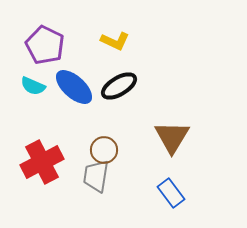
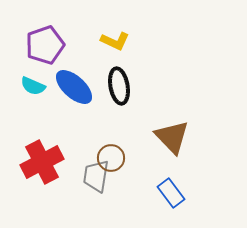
purple pentagon: rotated 27 degrees clockwise
black ellipse: rotated 69 degrees counterclockwise
brown triangle: rotated 15 degrees counterclockwise
brown circle: moved 7 px right, 8 px down
